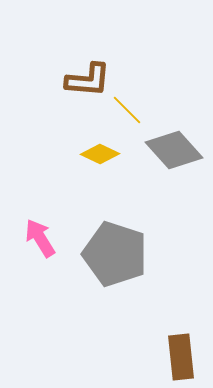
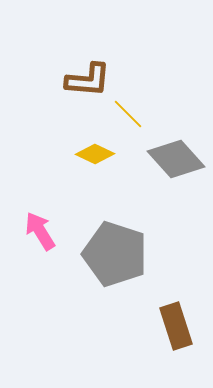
yellow line: moved 1 px right, 4 px down
gray diamond: moved 2 px right, 9 px down
yellow diamond: moved 5 px left
pink arrow: moved 7 px up
brown rectangle: moved 5 px left, 31 px up; rotated 12 degrees counterclockwise
